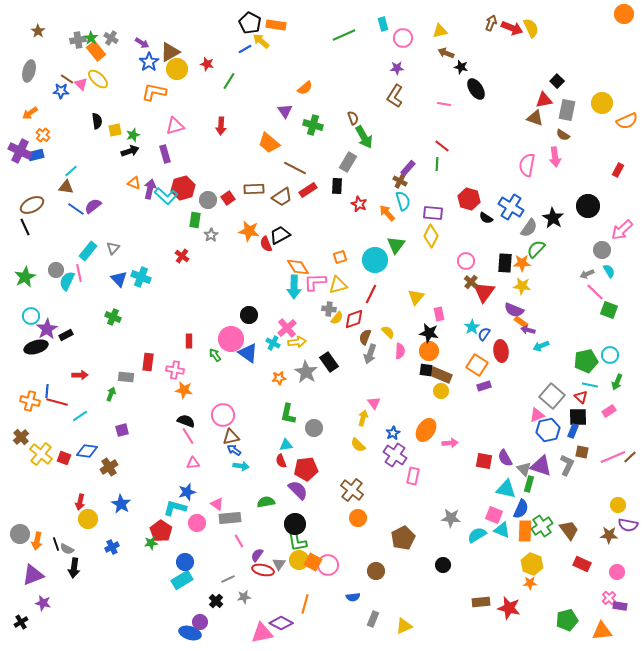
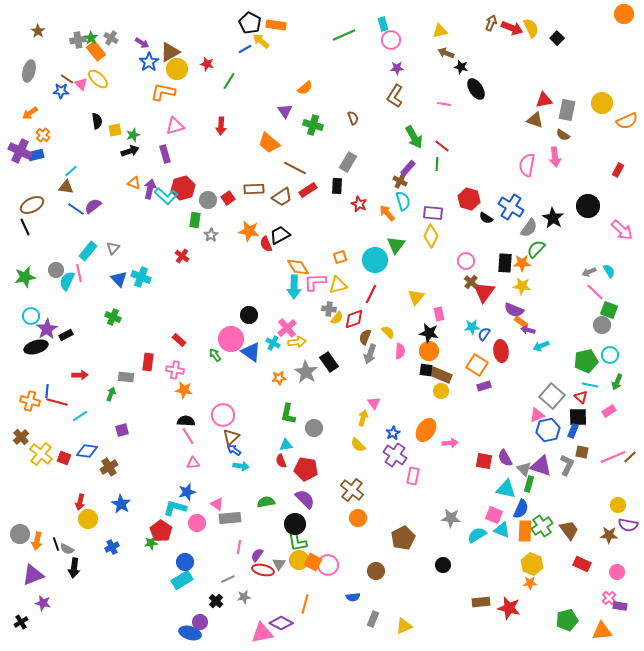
pink circle at (403, 38): moved 12 px left, 2 px down
black square at (557, 81): moved 43 px up
orange L-shape at (154, 92): moved 9 px right
brown triangle at (535, 118): moved 2 px down
green arrow at (364, 137): moved 50 px right
pink arrow at (622, 230): rotated 95 degrees counterclockwise
gray circle at (602, 250): moved 75 px down
gray arrow at (587, 274): moved 2 px right, 2 px up
green star at (25, 277): rotated 15 degrees clockwise
cyan star at (472, 327): rotated 28 degrees clockwise
red rectangle at (189, 341): moved 10 px left, 1 px up; rotated 48 degrees counterclockwise
blue triangle at (248, 353): moved 3 px right, 1 px up
black semicircle at (186, 421): rotated 18 degrees counterclockwise
brown triangle at (231, 437): rotated 30 degrees counterclockwise
red pentagon at (306, 469): rotated 15 degrees clockwise
purple semicircle at (298, 490): moved 7 px right, 9 px down
pink line at (239, 541): moved 6 px down; rotated 40 degrees clockwise
